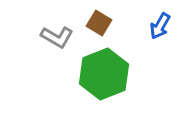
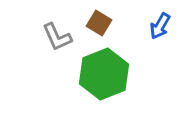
gray L-shape: rotated 36 degrees clockwise
